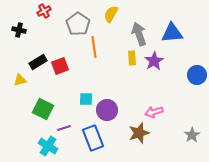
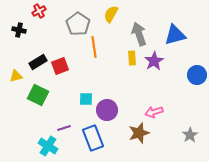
red cross: moved 5 px left
blue triangle: moved 3 px right, 2 px down; rotated 10 degrees counterclockwise
yellow triangle: moved 4 px left, 4 px up
green square: moved 5 px left, 14 px up
gray star: moved 2 px left
